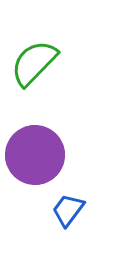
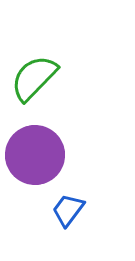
green semicircle: moved 15 px down
